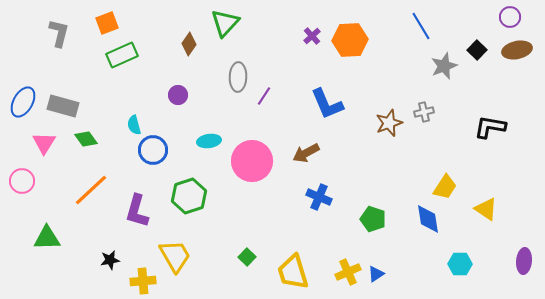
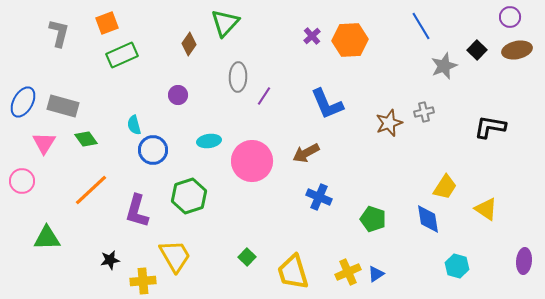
cyan hexagon at (460, 264): moved 3 px left, 2 px down; rotated 15 degrees clockwise
